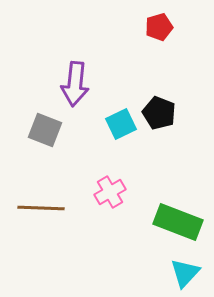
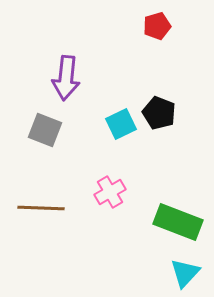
red pentagon: moved 2 px left, 1 px up
purple arrow: moved 9 px left, 6 px up
